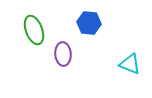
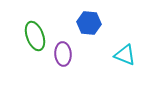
green ellipse: moved 1 px right, 6 px down
cyan triangle: moved 5 px left, 9 px up
